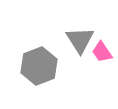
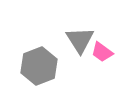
pink trapezoid: rotated 20 degrees counterclockwise
